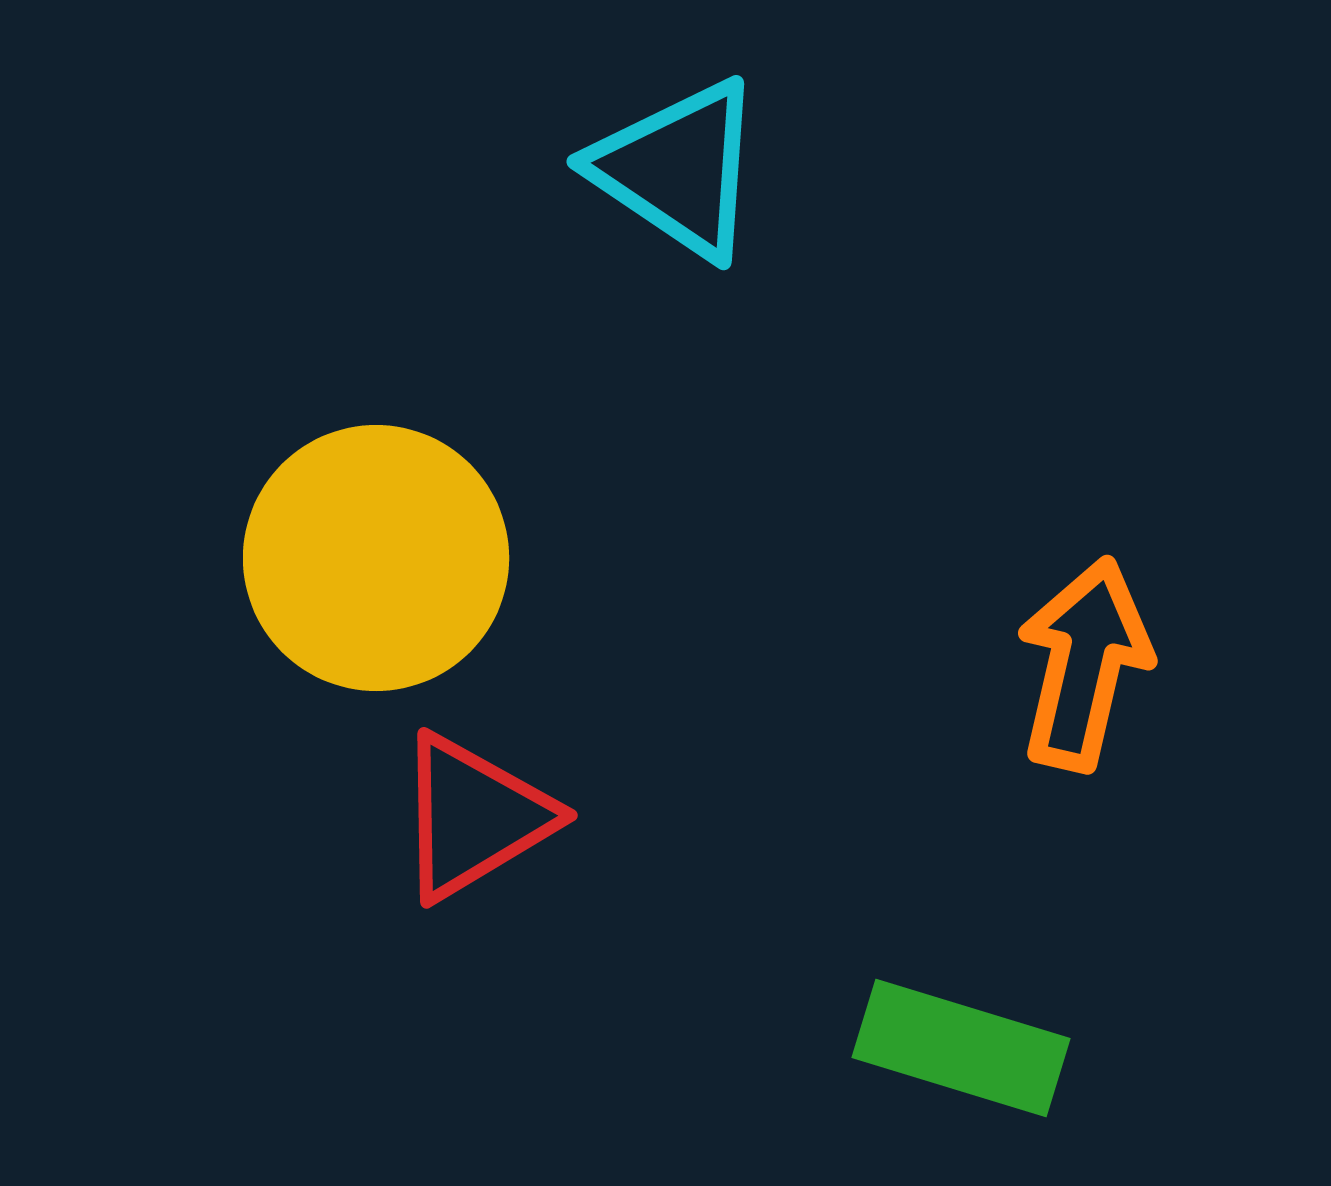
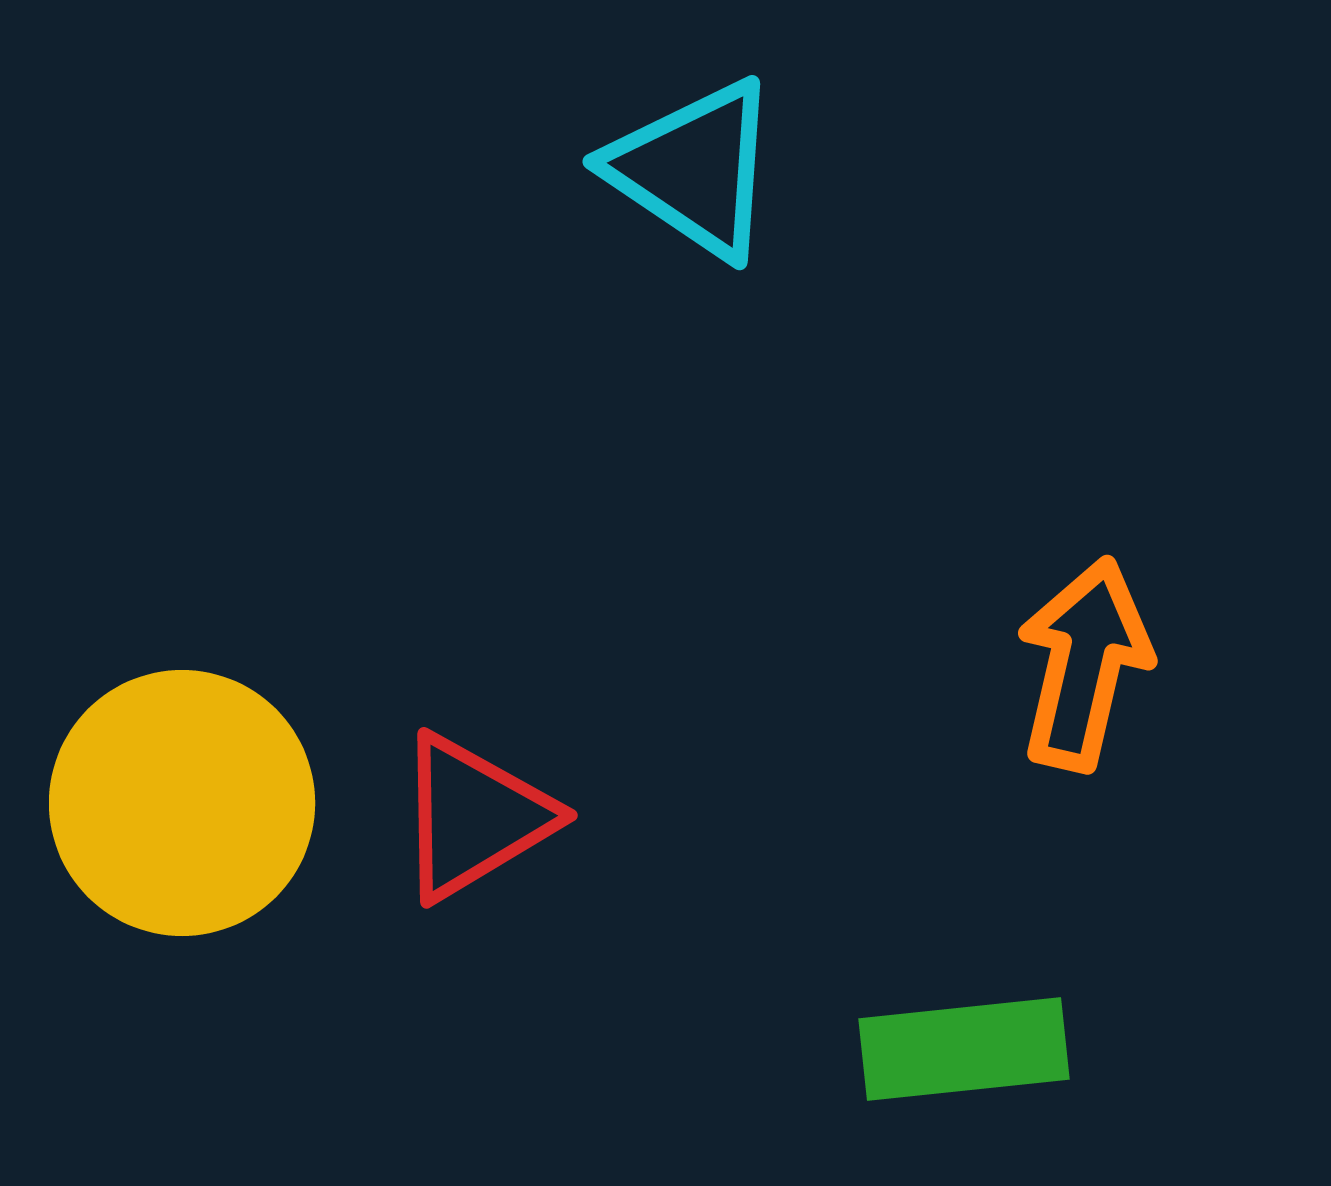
cyan triangle: moved 16 px right
yellow circle: moved 194 px left, 245 px down
green rectangle: moved 3 px right, 1 px down; rotated 23 degrees counterclockwise
